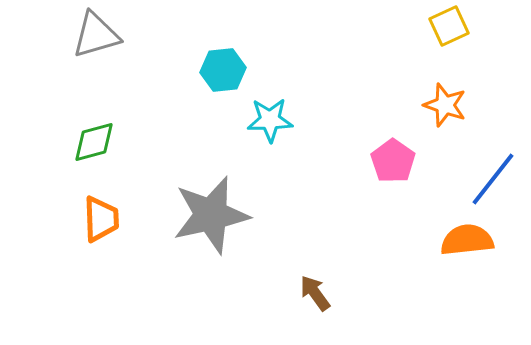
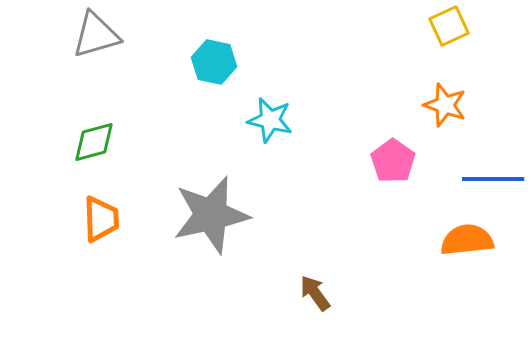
cyan hexagon: moved 9 px left, 8 px up; rotated 18 degrees clockwise
cyan star: rotated 15 degrees clockwise
blue line: rotated 52 degrees clockwise
